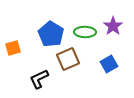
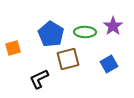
brown square: rotated 10 degrees clockwise
